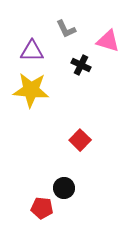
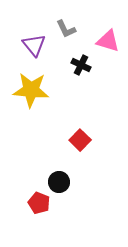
purple triangle: moved 2 px right, 6 px up; rotated 50 degrees clockwise
black circle: moved 5 px left, 6 px up
red pentagon: moved 3 px left, 5 px up; rotated 15 degrees clockwise
